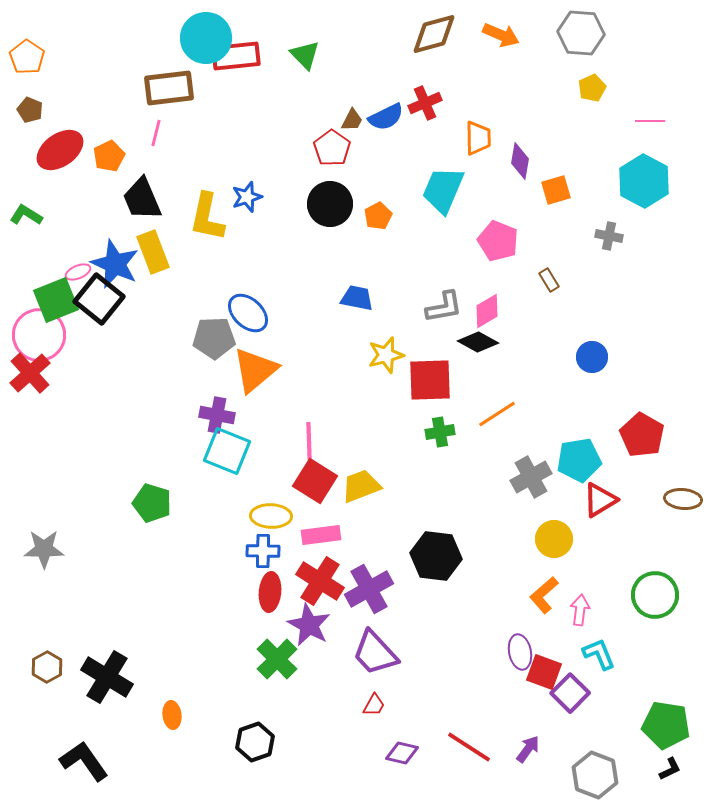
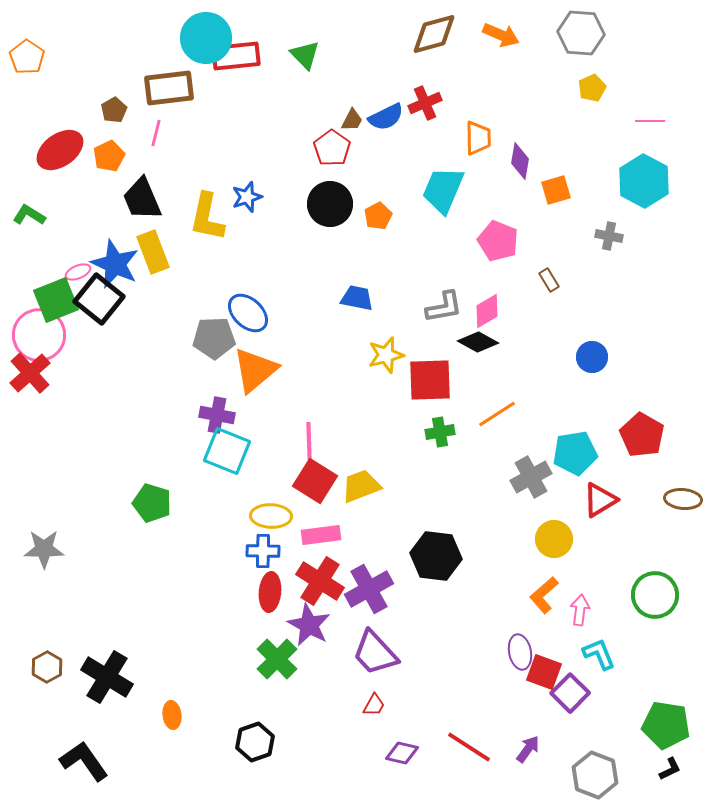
brown pentagon at (30, 110): moved 84 px right; rotated 20 degrees clockwise
green L-shape at (26, 215): moved 3 px right
cyan pentagon at (579, 460): moved 4 px left, 7 px up
